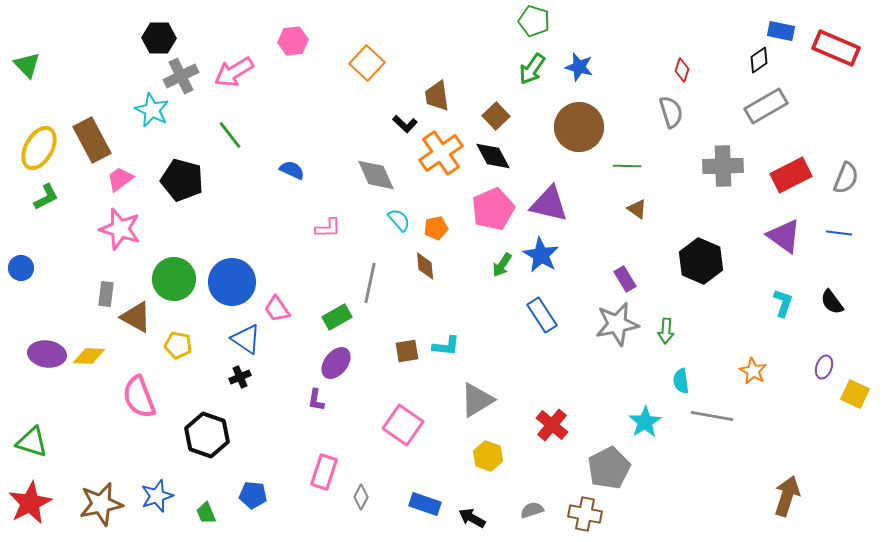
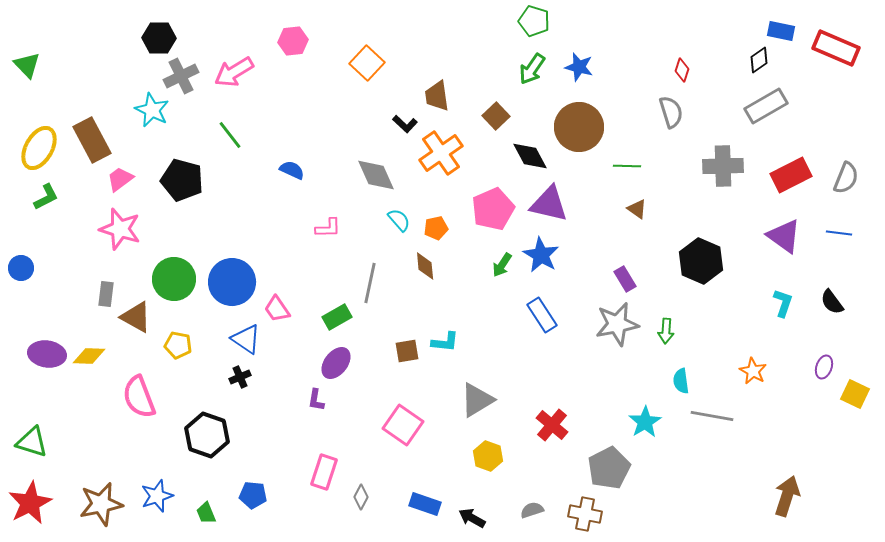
black diamond at (493, 156): moved 37 px right
cyan L-shape at (446, 346): moved 1 px left, 4 px up
